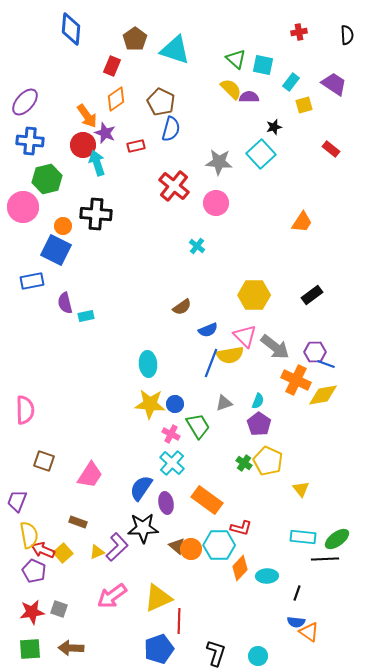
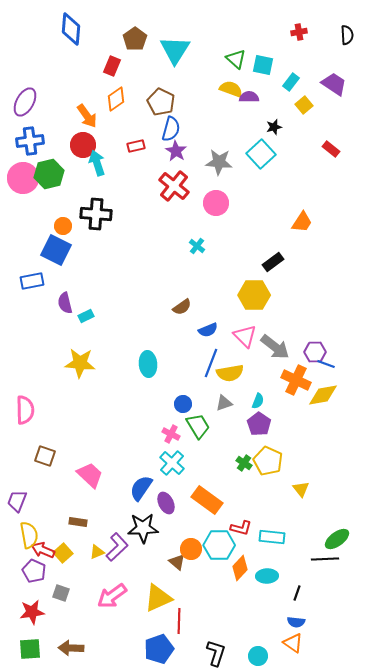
cyan triangle at (175, 50): rotated 44 degrees clockwise
yellow semicircle at (231, 89): rotated 25 degrees counterclockwise
purple ellipse at (25, 102): rotated 12 degrees counterclockwise
yellow square at (304, 105): rotated 24 degrees counterclockwise
purple star at (105, 133): moved 71 px right, 18 px down; rotated 10 degrees clockwise
blue cross at (30, 141): rotated 12 degrees counterclockwise
green hexagon at (47, 179): moved 2 px right, 5 px up
pink circle at (23, 207): moved 29 px up
black rectangle at (312, 295): moved 39 px left, 33 px up
cyan rectangle at (86, 316): rotated 14 degrees counterclockwise
yellow semicircle at (230, 355): moved 18 px down
yellow star at (150, 404): moved 70 px left, 41 px up
blue circle at (175, 404): moved 8 px right
brown square at (44, 461): moved 1 px right, 5 px up
pink trapezoid at (90, 475): rotated 80 degrees counterclockwise
purple ellipse at (166, 503): rotated 15 degrees counterclockwise
brown rectangle at (78, 522): rotated 12 degrees counterclockwise
cyan rectangle at (303, 537): moved 31 px left
brown triangle at (177, 546): moved 16 px down
gray square at (59, 609): moved 2 px right, 16 px up
orange triangle at (309, 632): moved 16 px left, 11 px down
